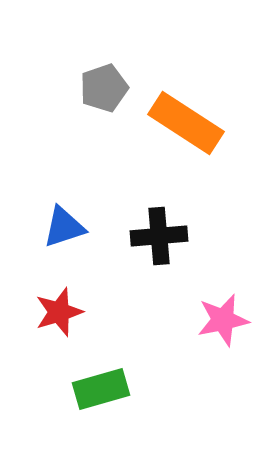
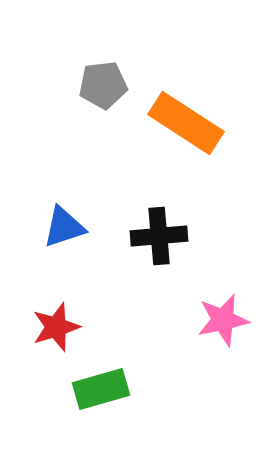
gray pentagon: moved 1 px left, 3 px up; rotated 12 degrees clockwise
red star: moved 3 px left, 15 px down
